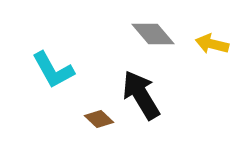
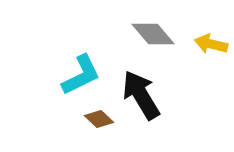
yellow arrow: moved 1 px left
cyan L-shape: moved 28 px right, 5 px down; rotated 87 degrees counterclockwise
